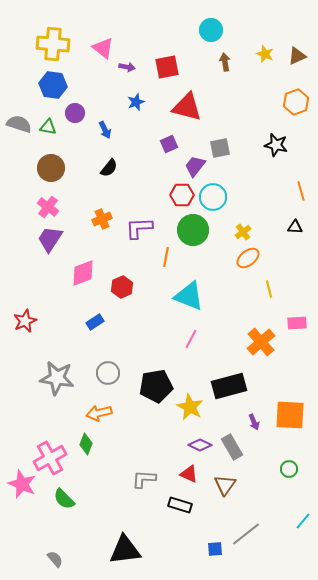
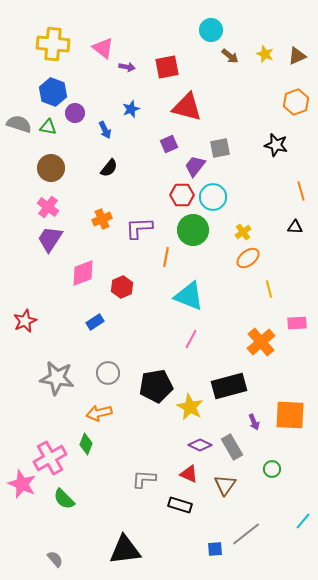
brown arrow at (225, 62): moved 5 px right, 6 px up; rotated 138 degrees clockwise
blue hexagon at (53, 85): moved 7 px down; rotated 12 degrees clockwise
blue star at (136, 102): moved 5 px left, 7 px down
green circle at (289, 469): moved 17 px left
